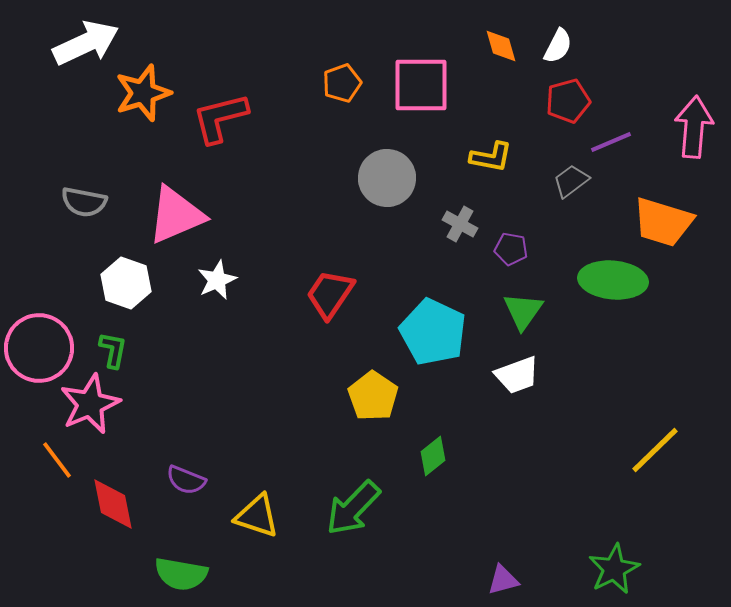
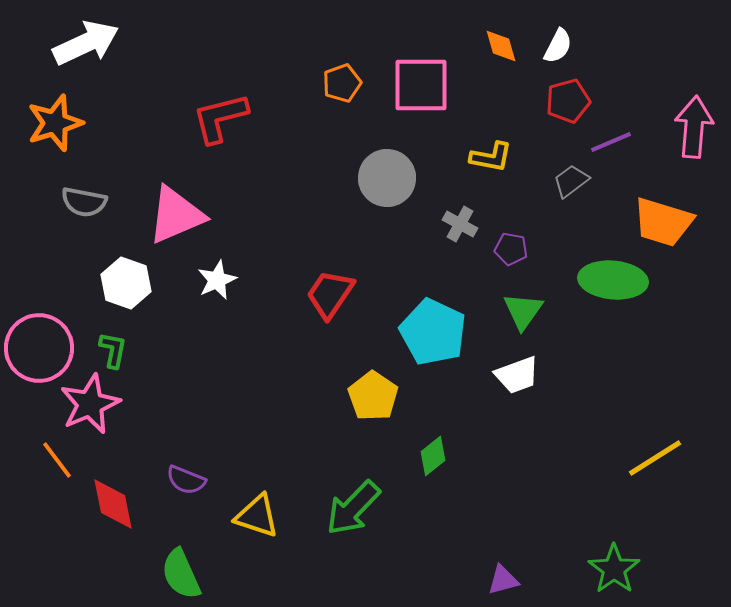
orange star: moved 88 px left, 30 px down
yellow line: moved 8 px down; rotated 12 degrees clockwise
green star: rotated 9 degrees counterclockwise
green semicircle: rotated 56 degrees clockwise
